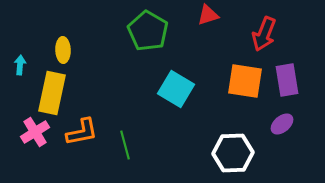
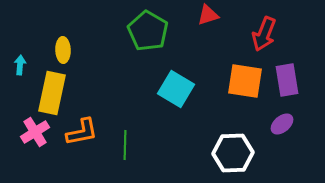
green line: rotated 16 degrees clockwise
